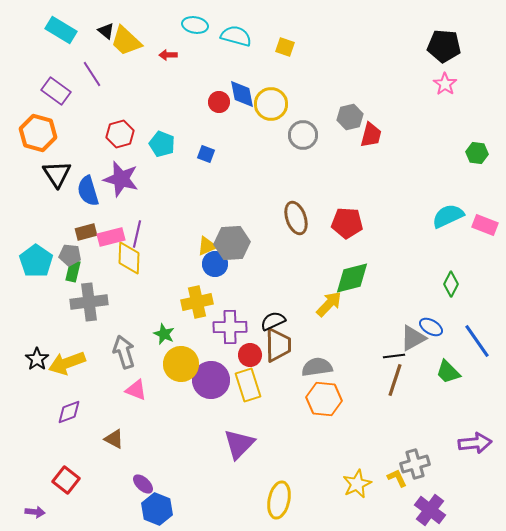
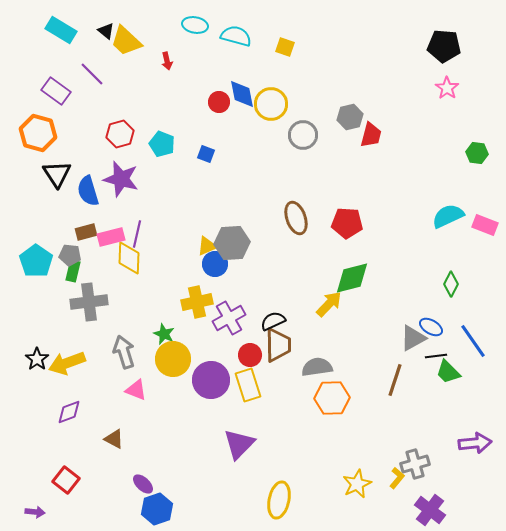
red arrow at (168, 55): moved 1 px left, 6 px down; rotated 102 degrees counterclockwise
purple line at (92, 74): rotated 12 degrees counterclockwise
pink star at (445, 84): moved 2 px right, 4 px down
purple cross at (230, 327): moved 1 px left, 9 px up; rotated 28 degrees counterclockwise
blue line at (477, 341): moved 4 px left
black line at (394, 356): moved 42 px right
yellow circle at (181, 364): moved 8 px left, 5 px up
orange hexagon at (324, 399): moved 8 px right, 1 px up; rotated 8 degrees counterclockwise
yellow L-shape at (397, 478): rotated 65 degrees clockwise
blue hexagon at (157, 509): rotated 20 degrees clockwise
